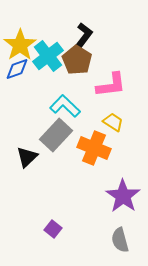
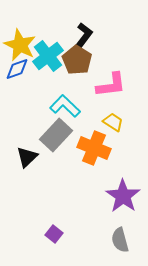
yellow star: rotated 12 degrees counterclockwise
purple square: moved 1 px right, 5 px down
